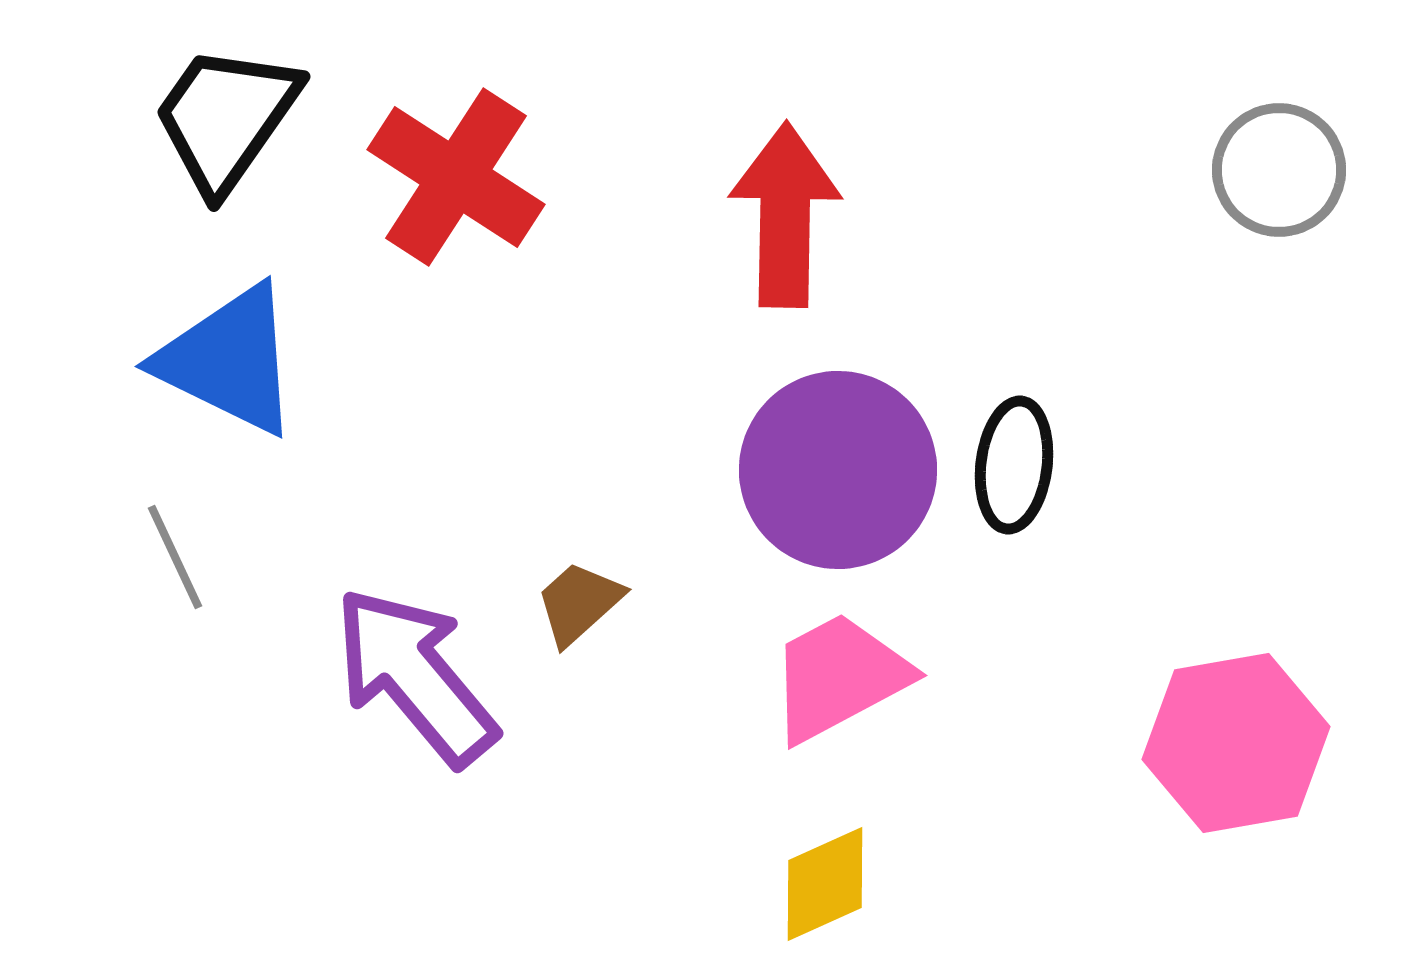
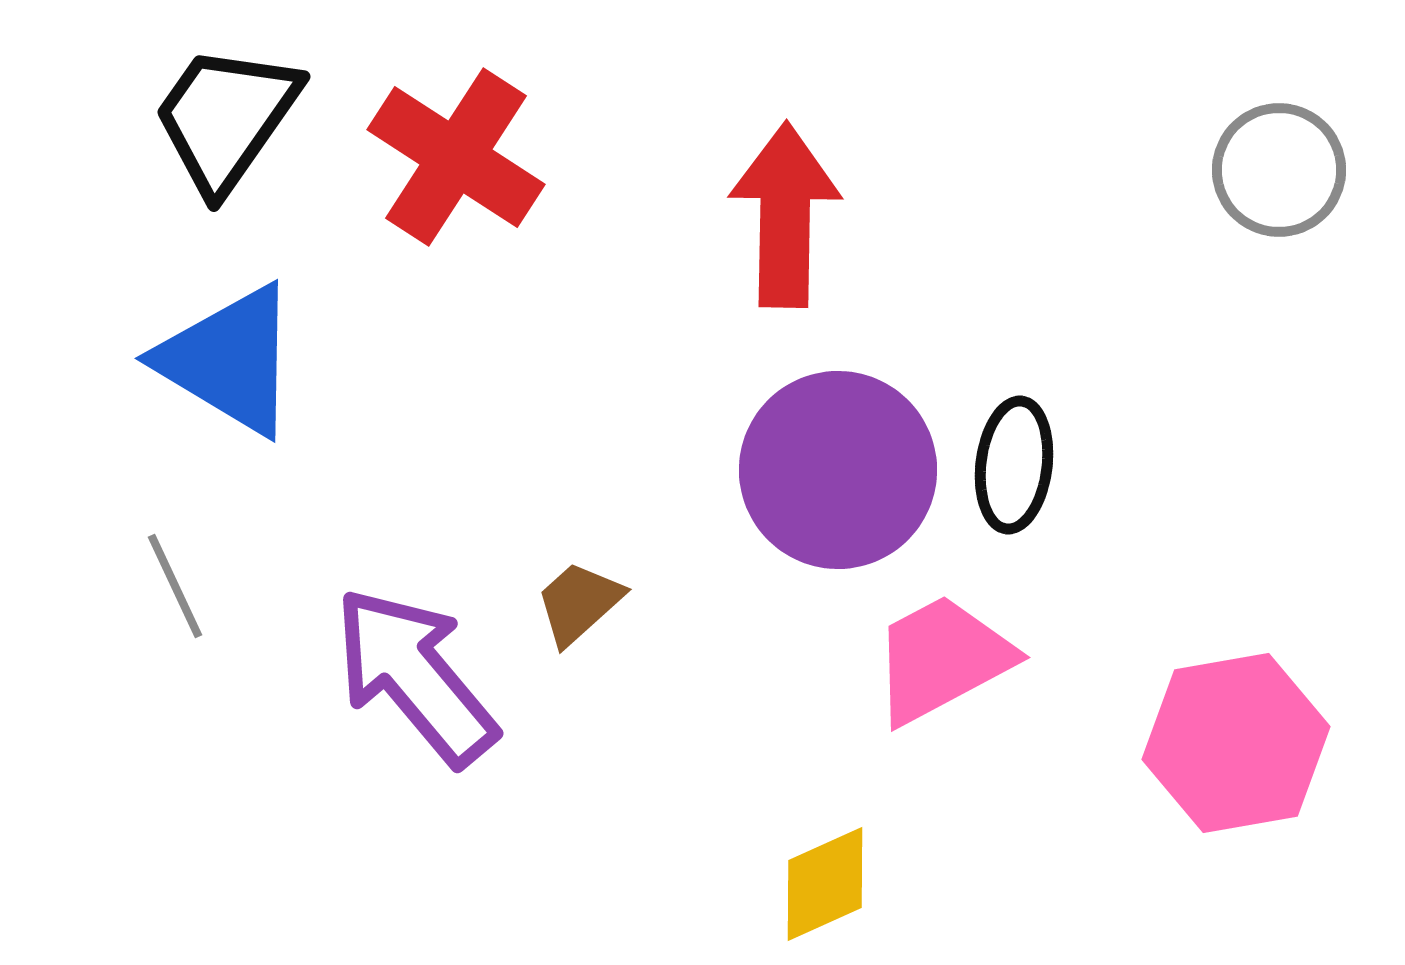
red cross: moved 20 px up
blue triangle: rotated 5 degrees clockwise
gray line: moved 29 px down
pink trapezoid: moved 103 px right, 18 px up
